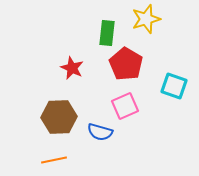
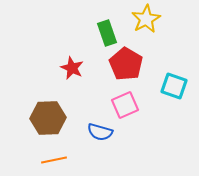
yellow star: rotated 12 degrees counterclockwise
green rectangle: rotated 25 degrees counterclockwise
pink square: moved 1 px up
brown hexagon: moved 11 px left, 1 px down
